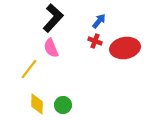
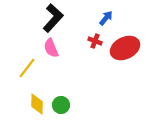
blue arrow: moved 7 px right, 3 px up
red ellipse: rotated 16 degrees counterclockwise
yellow line: moved 2 px left, 1 px up
green circle: moved 2 px left
